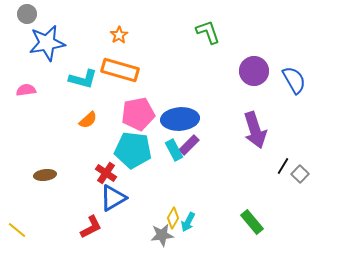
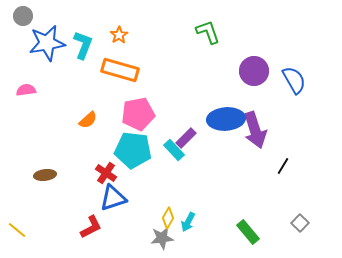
gray circle: moved 4 px left, 2 px down
cyan L-shape: moved 34 px up; rotated 84 degrees counterclockwise
blue ellipse: moved 46 px right
purple rectangle: moved 3 px left, 7 px up
cyan rectangle: rotated 15 degrees counterclockwise
gray square: moved 49 px down
blue triangle: rotated 12 degrees clockwise
yellow diamond: moved 5 px left
green rectangle: moved 4 px left, 10 px down
gray star: moved 3 px down
